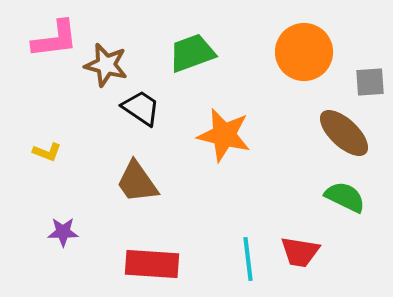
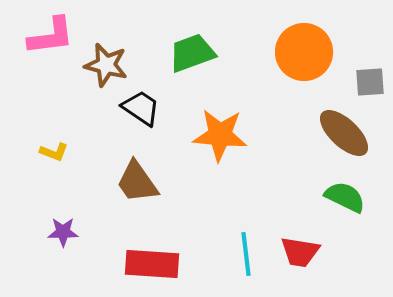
pink L-shape: moved 4 px left, 3 px up
orange star: moved 4 px left; rotated 8 degrees counterclockwise
yellow L-shape: moved 7 px right
cyan line: moved 2 px left, 5 px up
